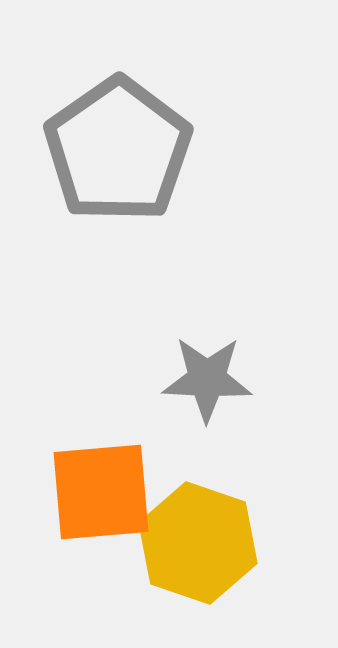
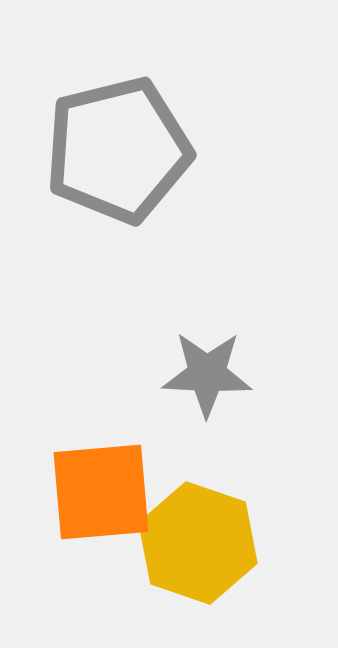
gray pentagon: rotated 21 degrees clockwise
gray star: moved 5 px up
